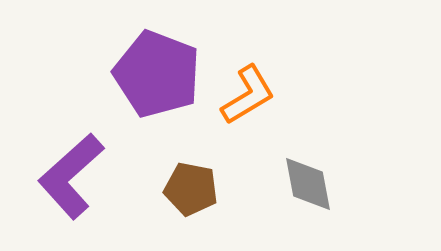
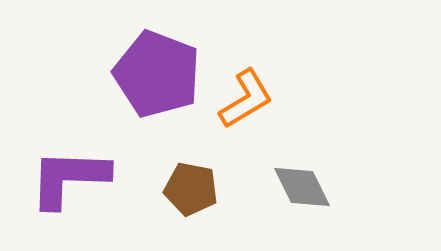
orange L-shape: moved 2 px left, 4 px down
purple L-shape: moved 2 px left, 2 px down; rotated 44 degrees clockwise
gray diamond: moved 6 px left, 3 px down; rotated 16 degrees counterclockwise
